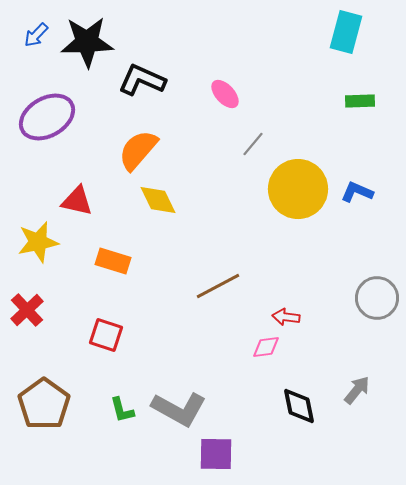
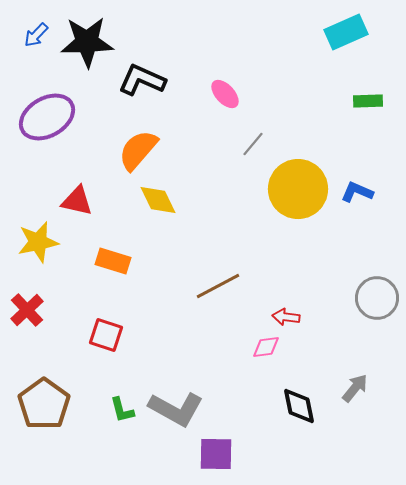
cyan rectangle: rotated 51 degrees clockwise
green rectangle: moved 8 px right
gray arrow: moved 2 px left, 2 px up
gray L-shape: moved 3 px left
